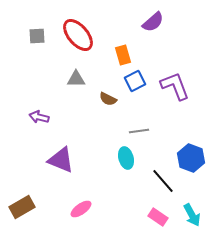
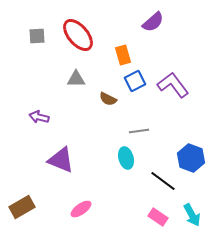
purple L-shape: moved 2 px left, 1 px up; rotated 16 degrees counterclockwise
black line: rotated 12 degrees counterclockwise
